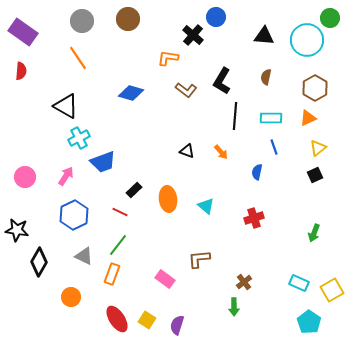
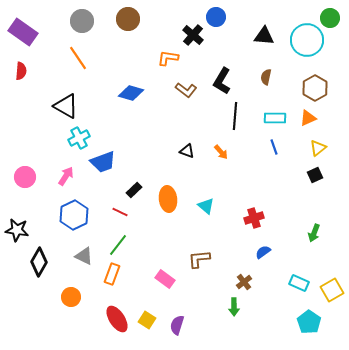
cyan rectangle at (271, 118): moved 4 px right
blue semicircle at (257, 172): moved 6 px right, 80 px down; rotated 42 degrees clockwise
